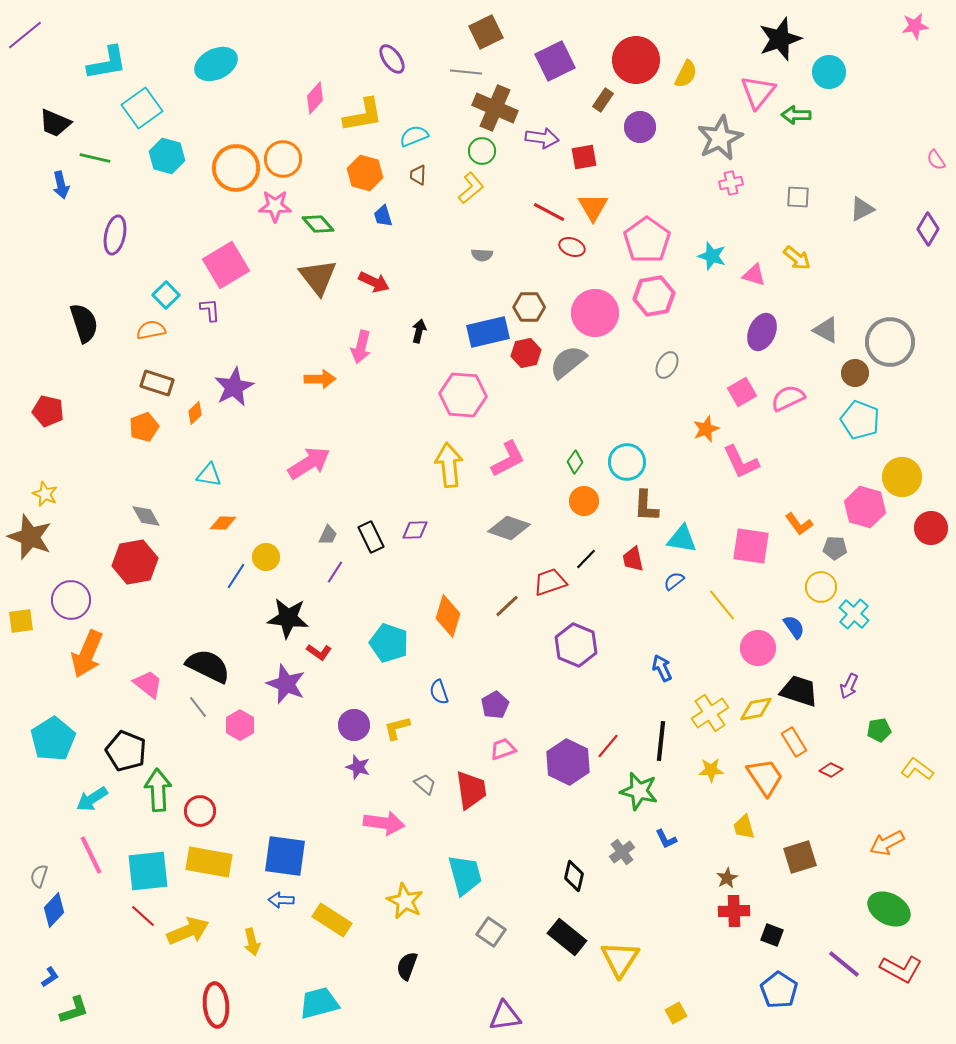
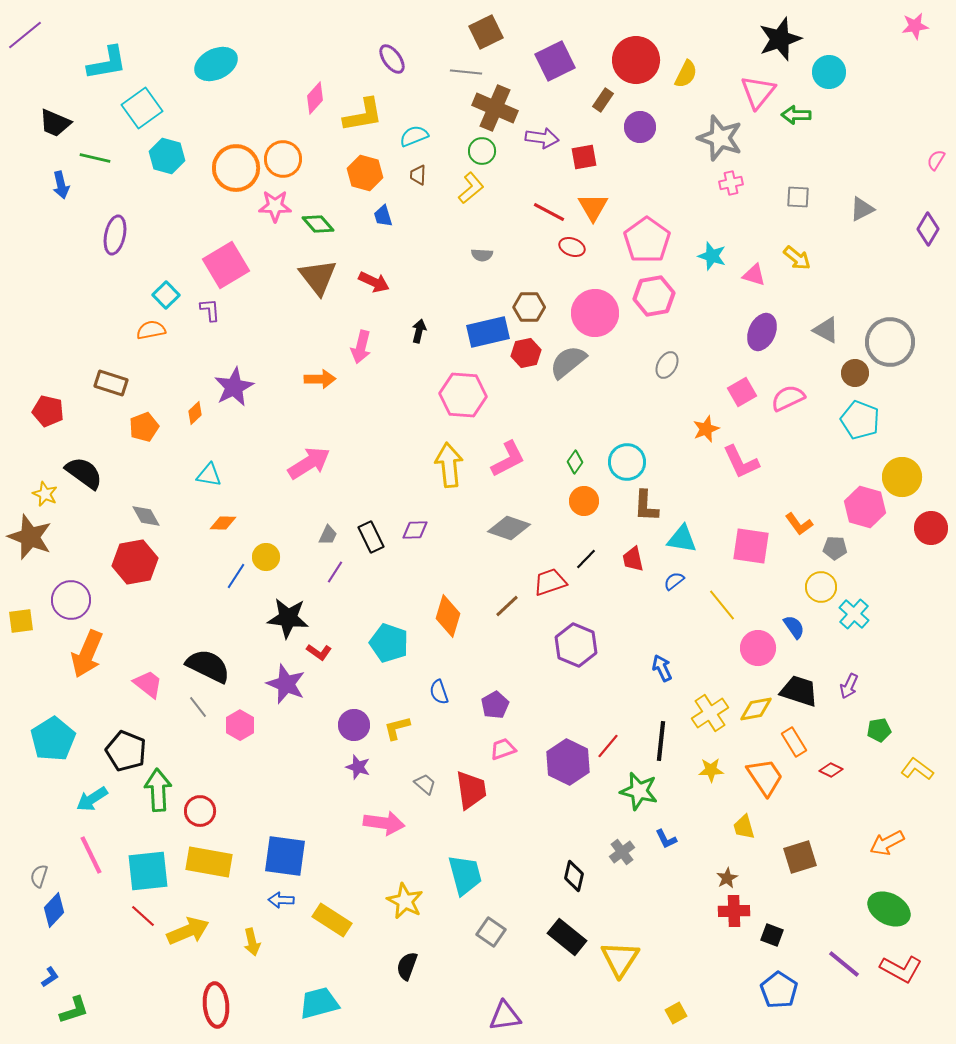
gray star at (720, 138): rotated 27 degrees counterclockwise
pink semicircle at (936, 160): rotated 65 degrees clockwise
black semicircle at (84, 323): moved 150 px down; rotated 36 degrees counterclockwise
brown rectangle at (157, 383): moved 46 px left
